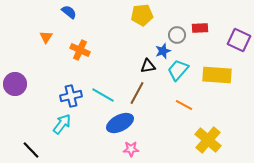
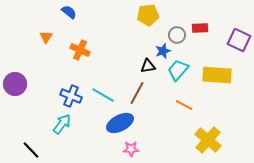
yellow pentagon: moved 6 px right
blue cross: rotated 35 degrees clockwise
